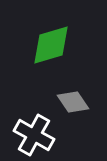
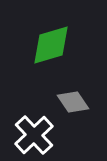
white cross: rotated 18 degrees clockwise
